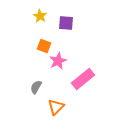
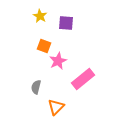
gray semicircle: rotated 16 degrees counterclockwise
